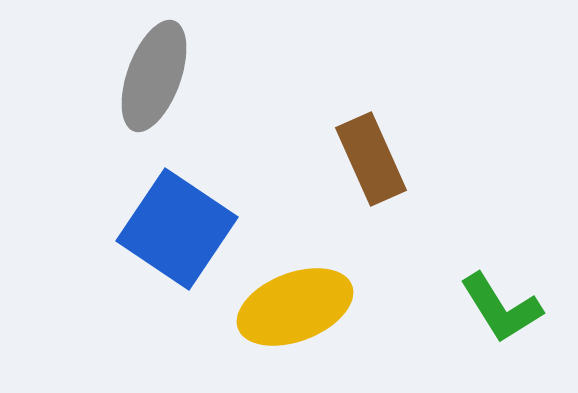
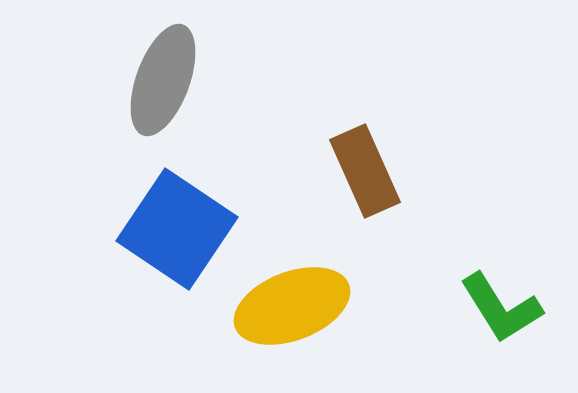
gray ellipse: moved 9 px right, 4 px down
brown rectangle: moved 6 px left, 12 px down
yellow ellipse: moved 3 px left, 1 px up
